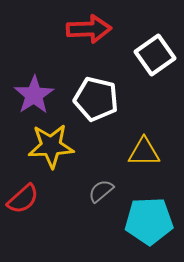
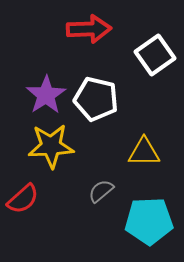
purple star: moved 12 px right
